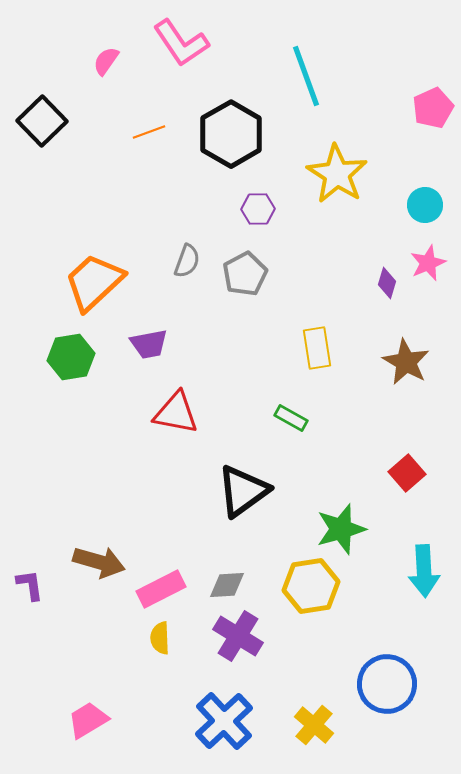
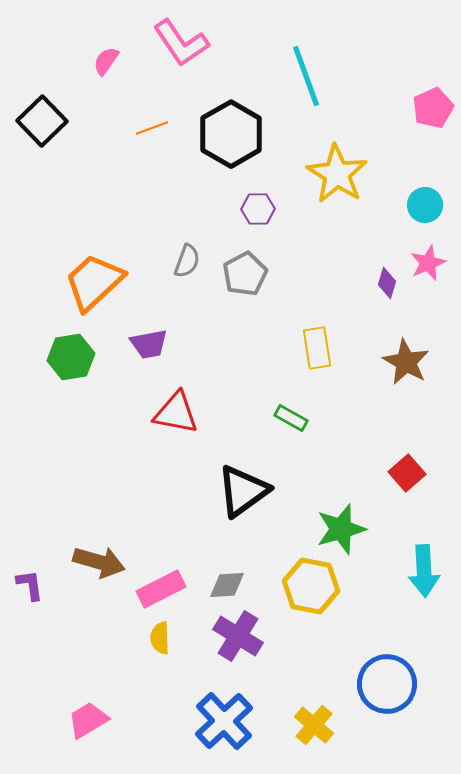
orange line: moved 3 px right, 4 px up
yellow hexagon: rotated 20 degrees clockwise
